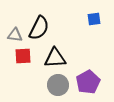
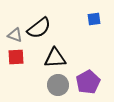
black semicircle: rotated 25 degrees clockwise
gray triangle: rotated 14 degrees clockwise
red square: moved 7 px left, 1 px down
